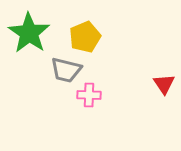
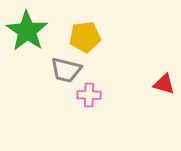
green star: moved 2 px left, 2 px up
yellow pentagon: rotated 16 degrees clockwise
red triangle: rotated 40 degrees counterclockwise
